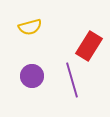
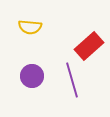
yellow semicircle: rotated 20 degrees clockwise
red rectangle: rotated 16 degrees clockwise
